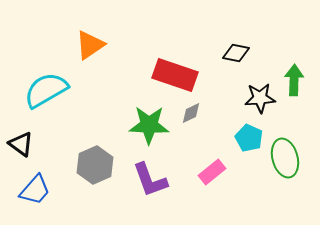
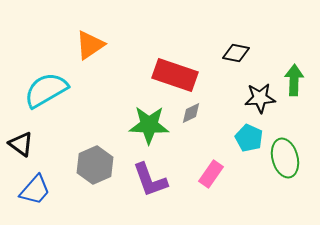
pink rectangle: moved 1 px left, 2 px down; rotated 16 degrees counterclockwise
